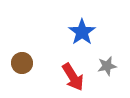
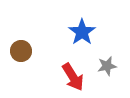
brown circle: moved 1 px left, 12 px up
